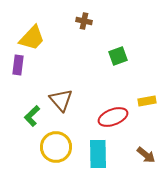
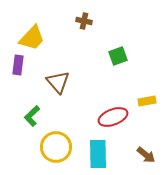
brown triangle: moved 3 px left, 18 px up
